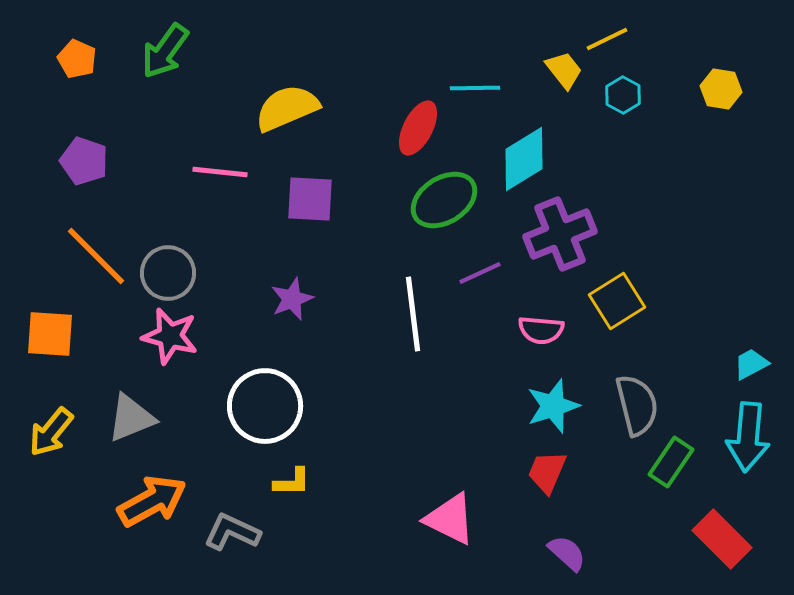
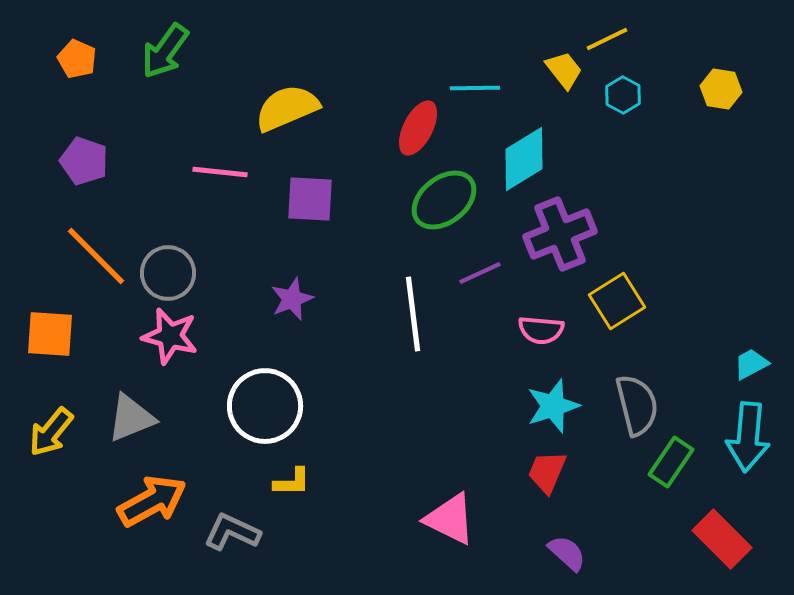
green ellipse: rotated 6 degrees counterclockwise
